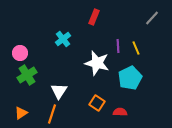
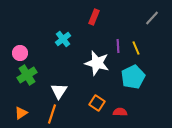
cyan pentagon: moved 3 px right, 1 px up
